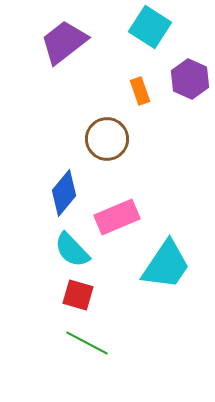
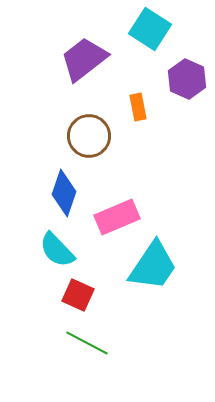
cyan square: moved 2 px down
purple trapezoid: moved 20 px right, 17 px down
purple hexagon: moved 3 px left
orange rectangle: moved 2 px left, 16 px down; rotated 8 degrees clockwise
brown circle: moved 18 px left, 3 px up
blue diamond: rotated 21 degrees counterclockwise
cyan semicircle: moved 15 px left
cyan trapezoid: moved 13 px left, 1 px down
red square: rotated 8 degrees clockwise
